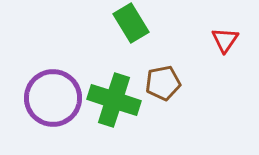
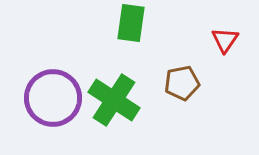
green rectangle: rotated 39 degrees clockwise
brown pentagon: moved 19 px right
green cross: rotated 15 degrees clockwise
